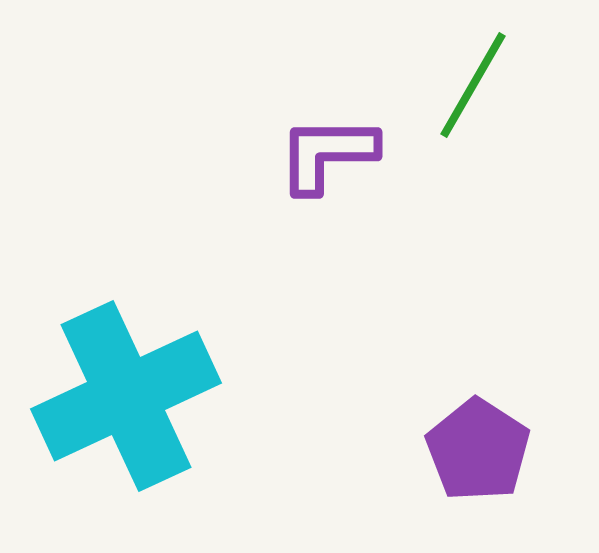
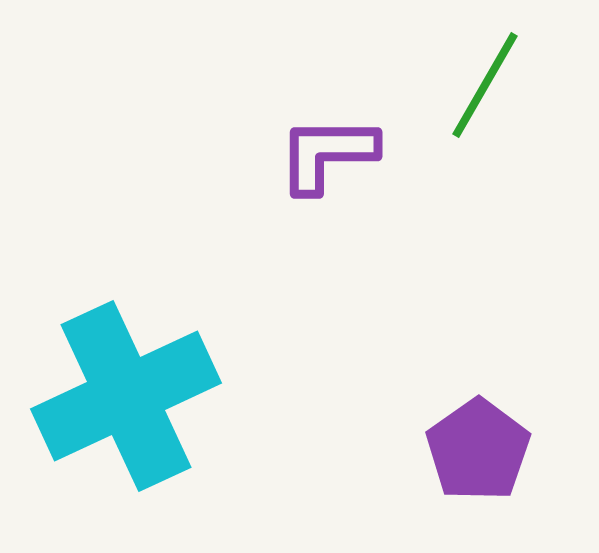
green line: moved 12 px right
purple pentagon: rotated 4 degrees clockwise
